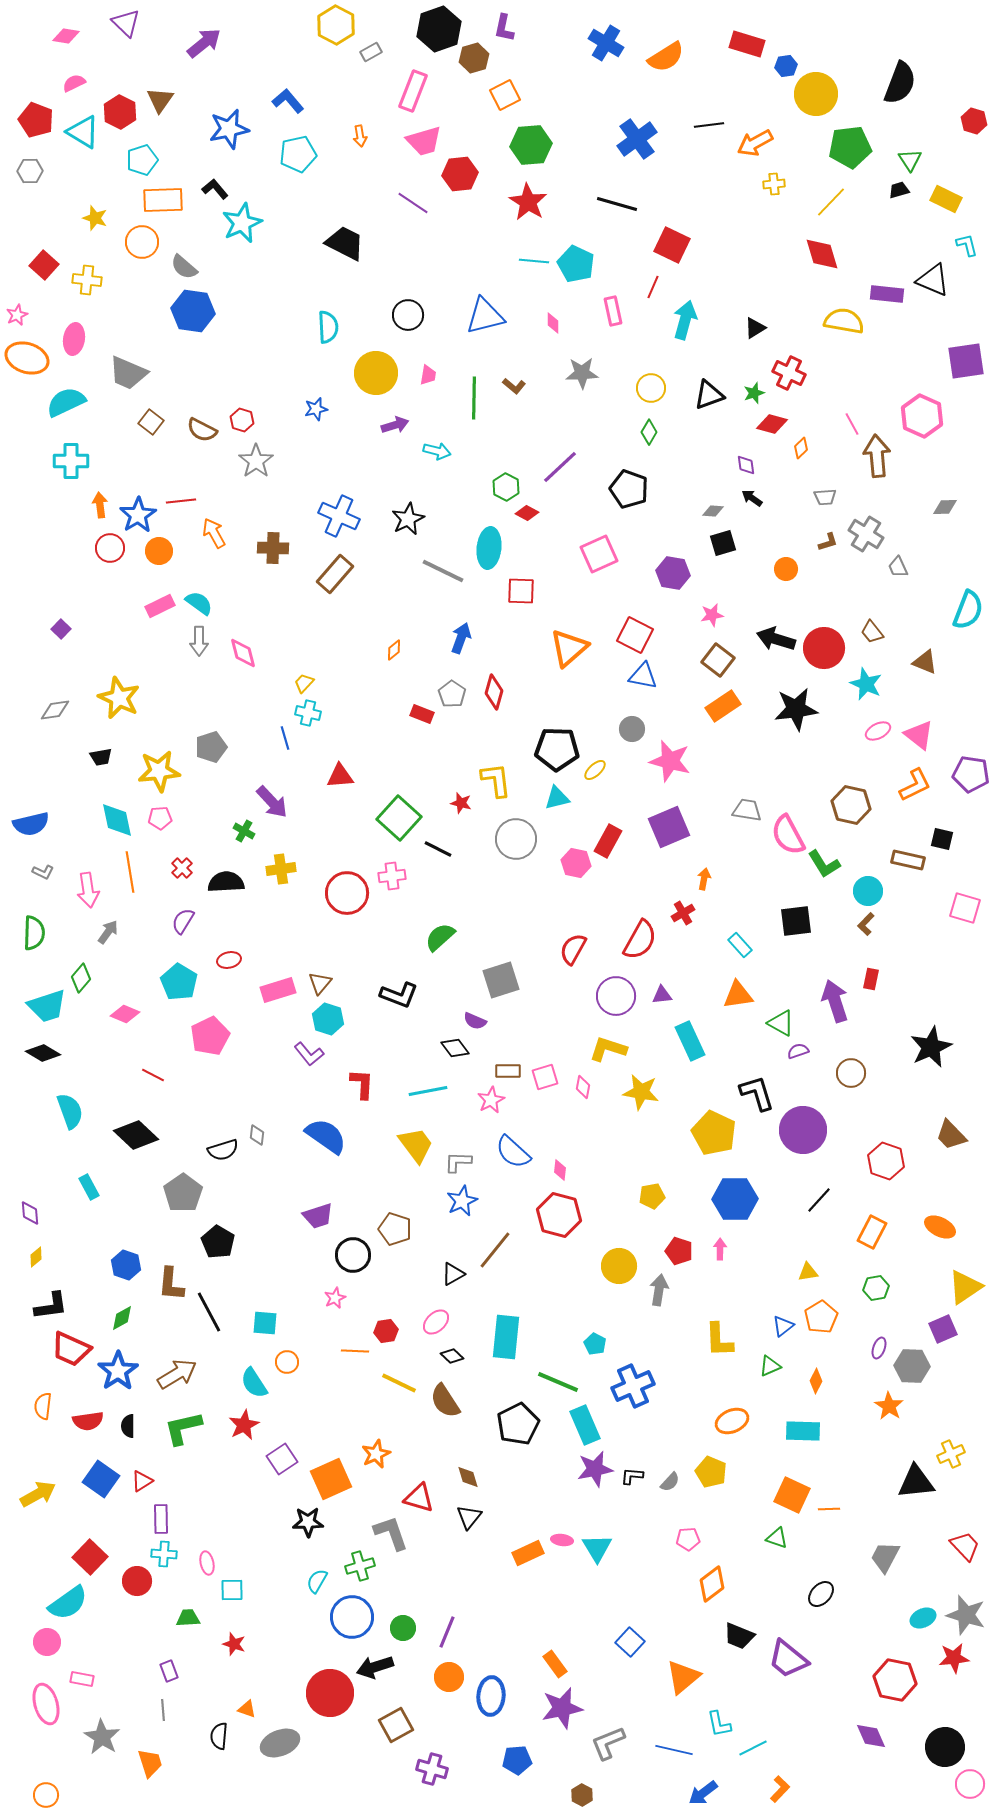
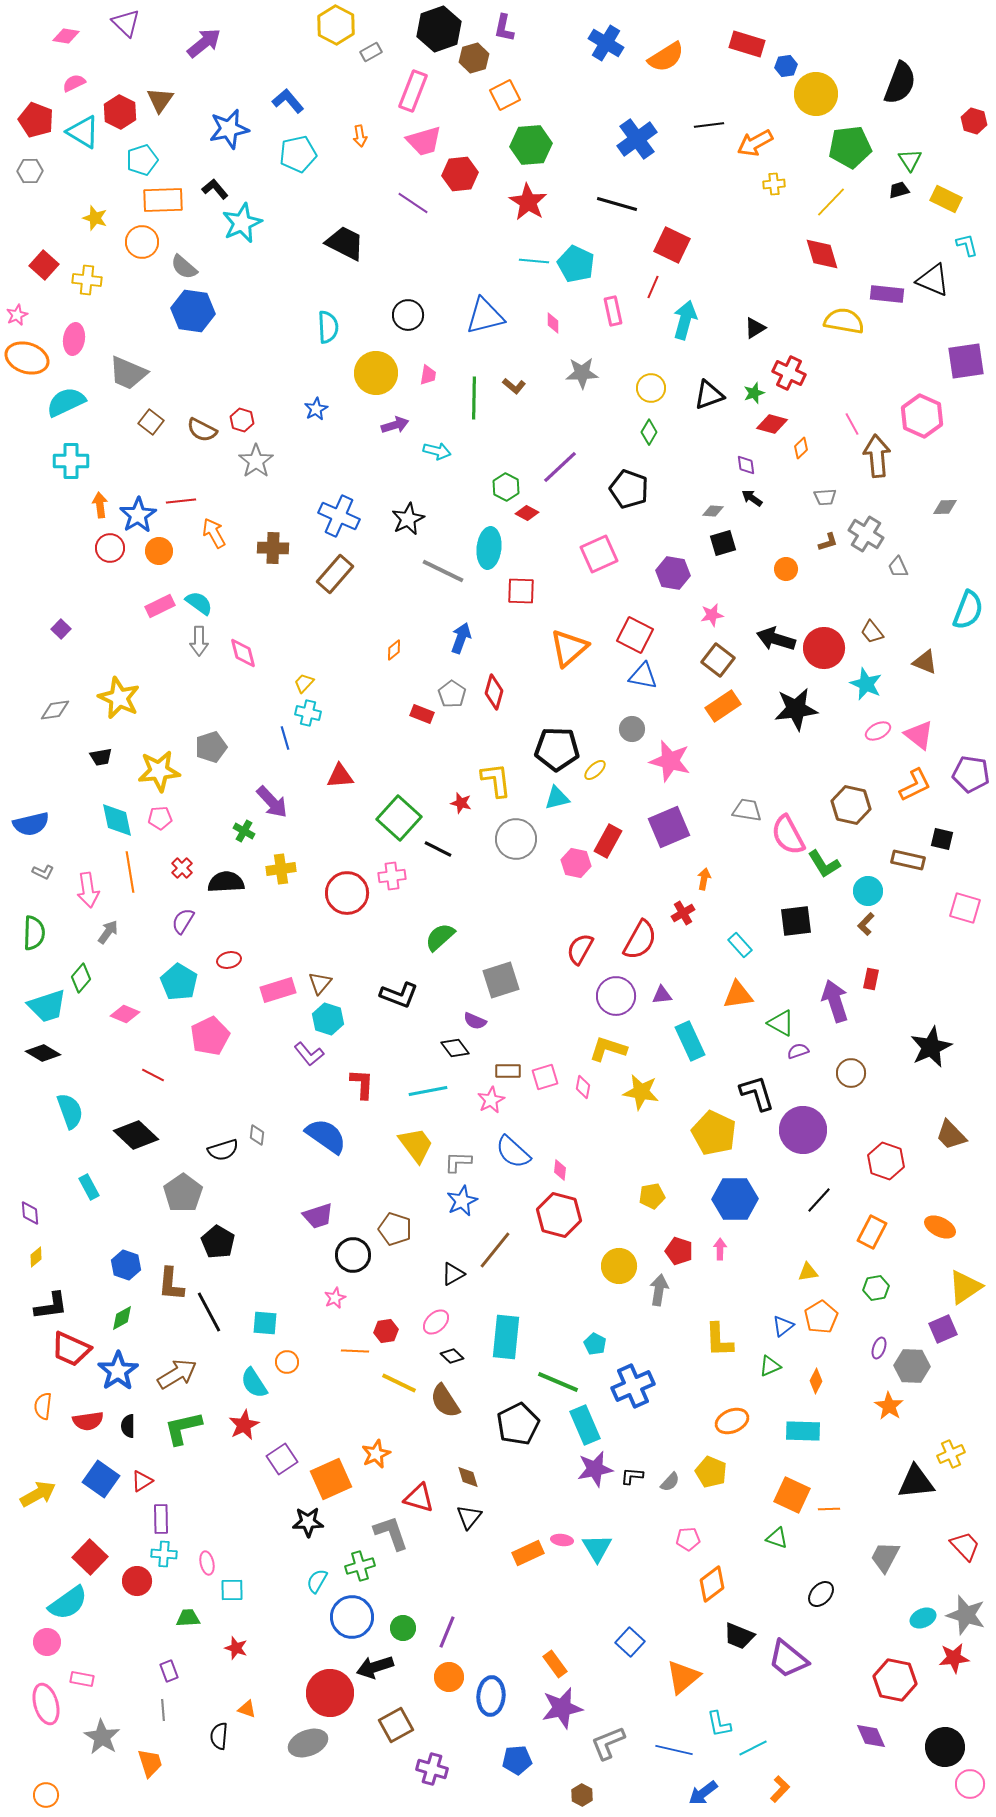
blue star at (316, 409): rotated 15 degrees counterclockwise
red semicircle at (573, 949): moved 7 px right
red star at (234, 1644): moved 2 px right, 4 px down
gray ellipse at (280, 1743): moved 28 px right
